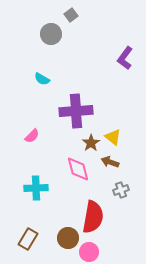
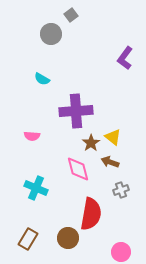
pink semicircle: rotated 49 degrees clockwise
cyan cross: rotated 25 degrees clockwise
red semicircle: moved 2 px left, 3 px up
pink circle: moved 32 px right
